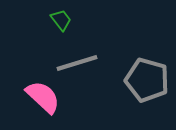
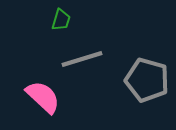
green trapezoid: rotated 55 degrees clockwise
gray line: moved 5 px right, 4 px up
